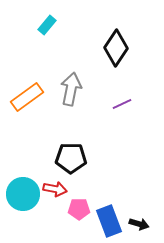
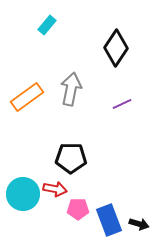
pink pentagon: moved 1 px left
blue rectangle: moved 1 px up
